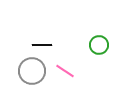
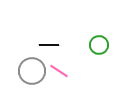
black line: moved 7 px right
pink line: moved 6 px left
